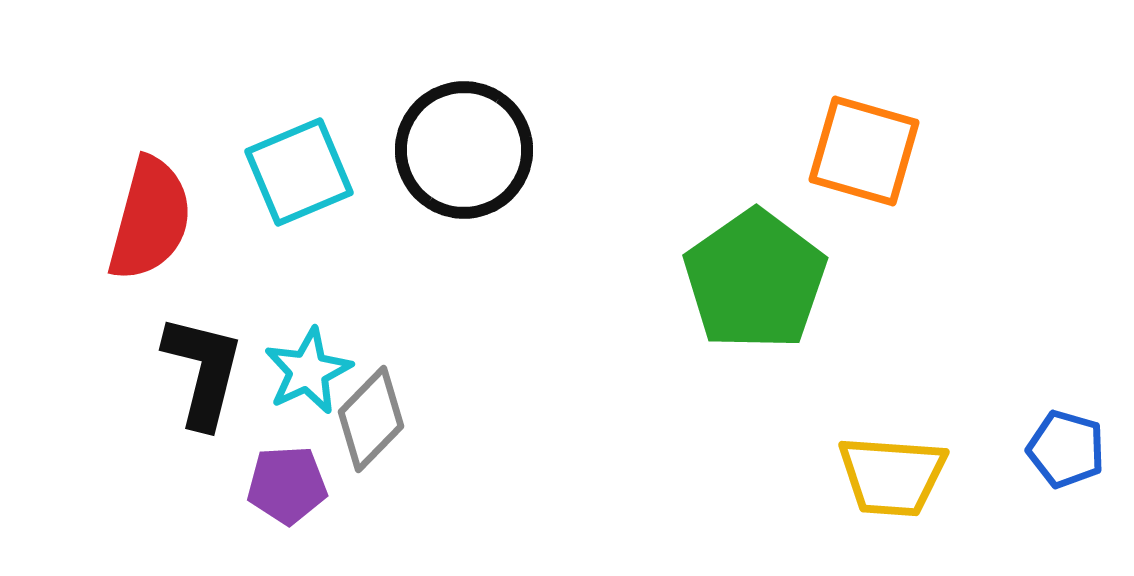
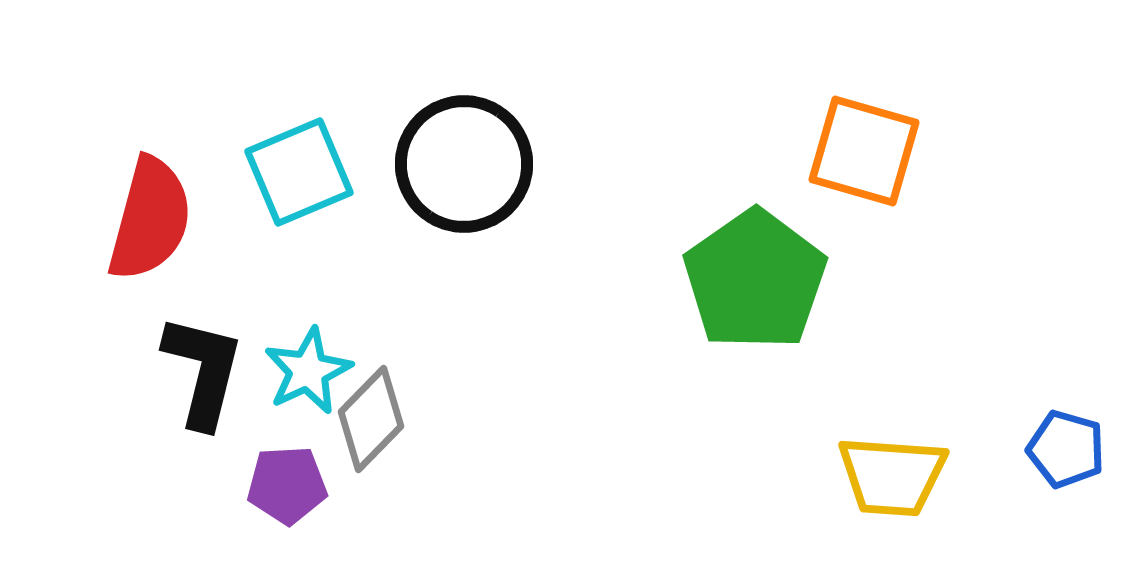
black circle: moved 14 px down
